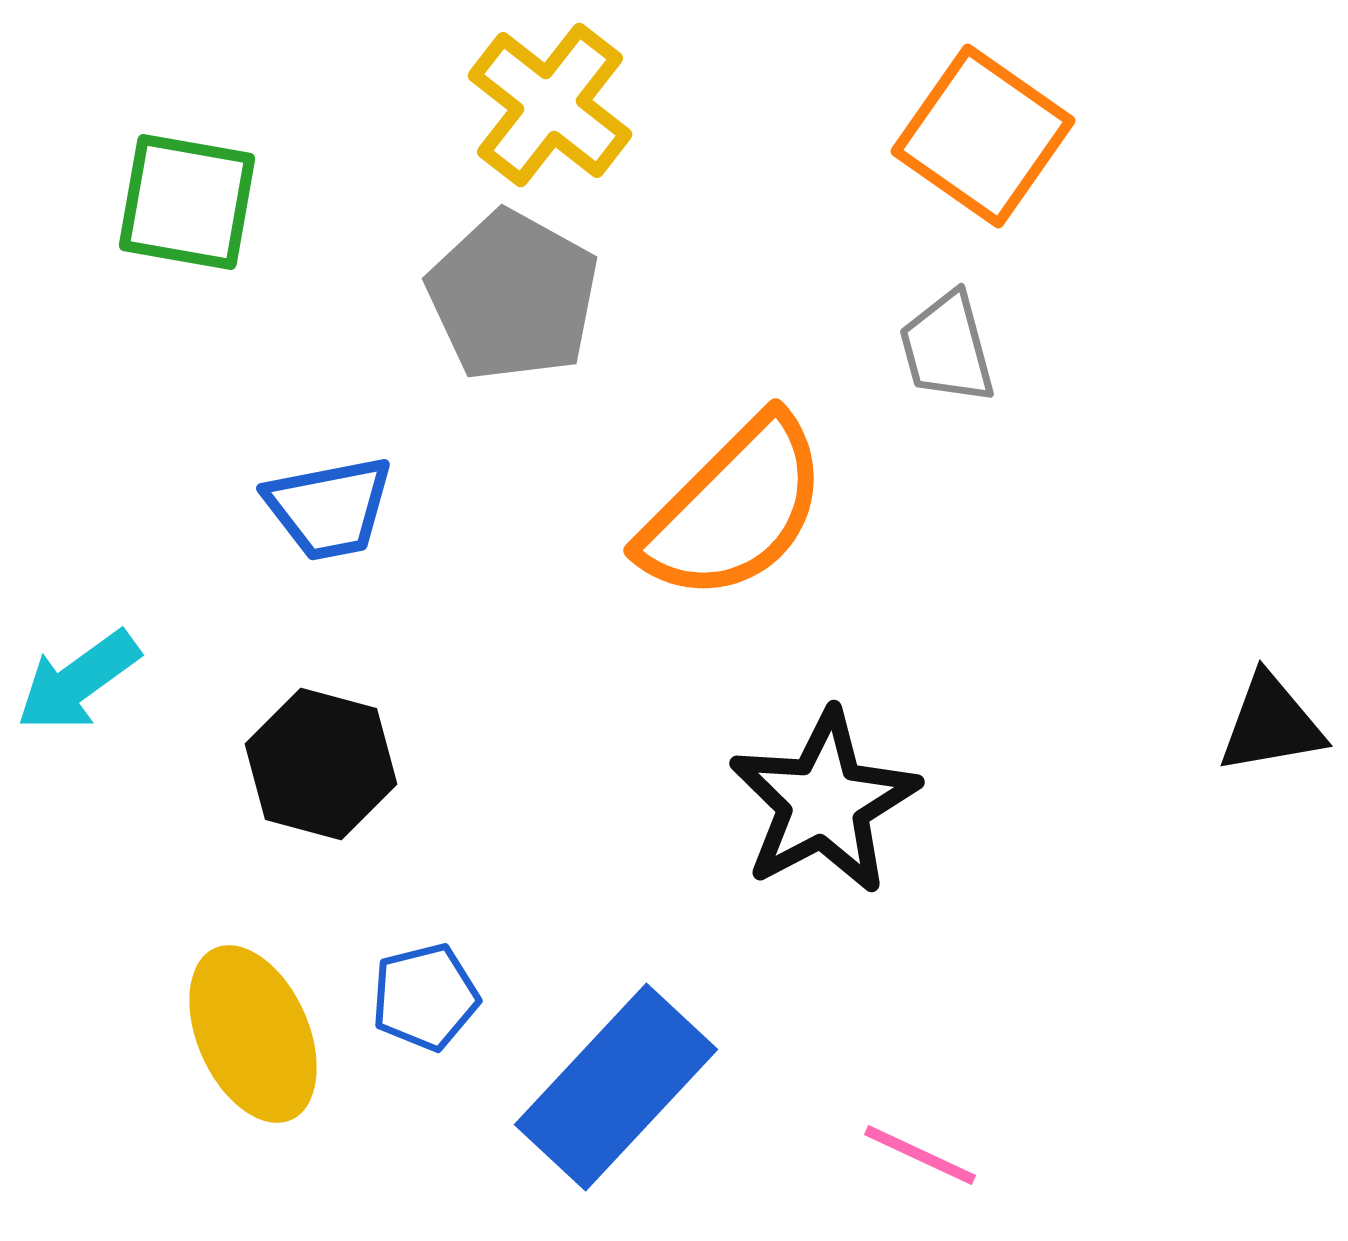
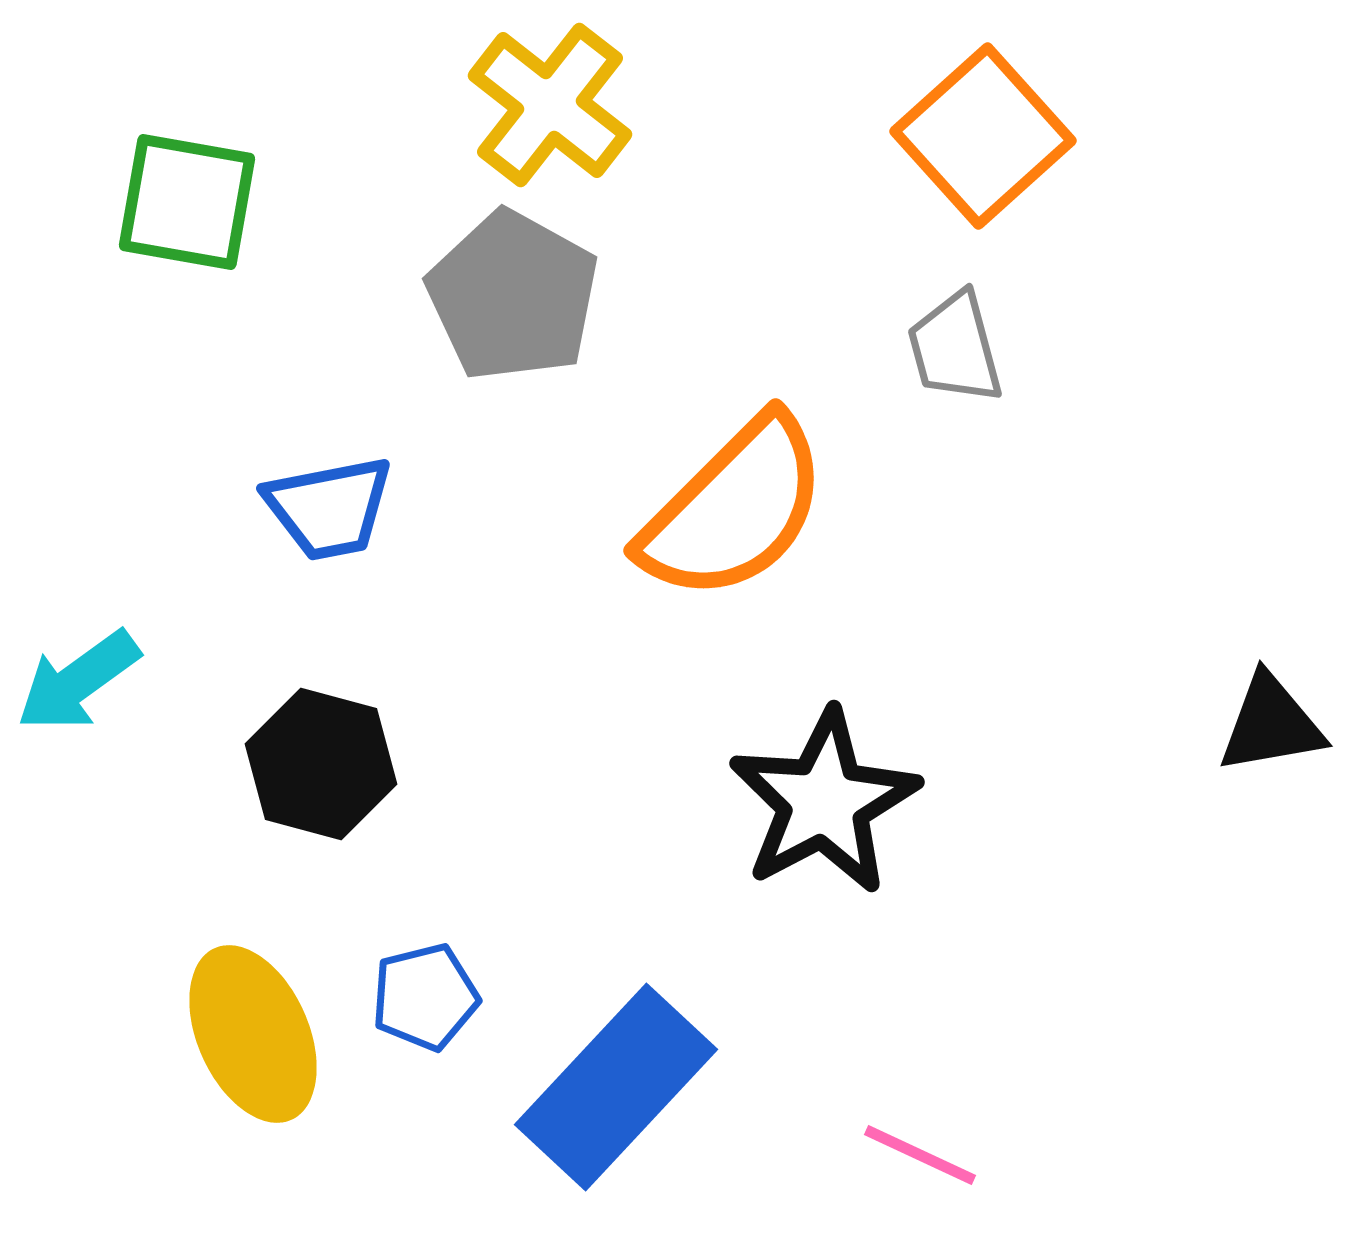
orange square: rotated 13 degrees clockwise
gray trapezoid: moved 8 px right
